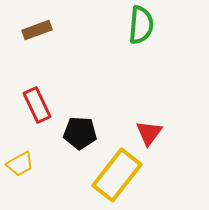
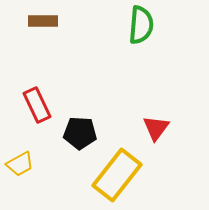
brown rectangle: moved 6 px right, 9 px up; rotated 20 degrees clockwise
red triangle: moved 7 px right, 5 px up
